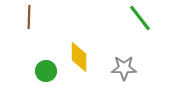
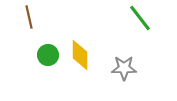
brown line: rotated 15 degrees counterclockwise
yellow diamond: moved 1 px right, 2 px up
green circle: moved 2 px right, 16 px up
